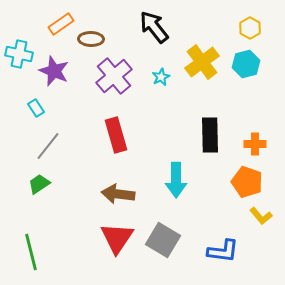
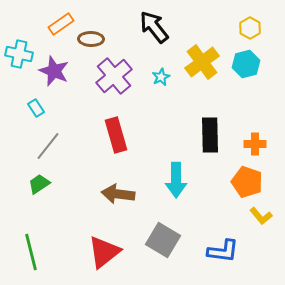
red triangle: moved 13 px left, 14 px down; rotated 18 degrees clockwise
